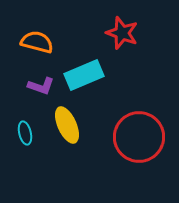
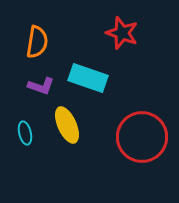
orange semicircle: rotated 84 degrees clockwise
cyan rectangle: moved 4 px right, 3 px down; rotated 42 degrees clockwise
red circle: moved 3 px right
